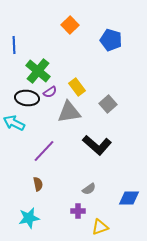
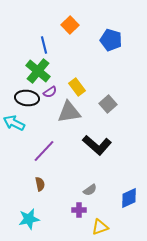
blue line: moved 30 px right; rotated 12 degrees counterclockwise
brown semicircle: moved 2 px right
gray semicircle: moved 1 px right, 1 px down
blue diamond: rotated 25 degrees counterclockwise
purple cross: moved 1 px right, 1 px up
cyan star: moved 1 px down
